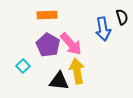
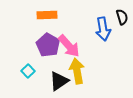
pink arrow: moved 2 px left, 2 px down
cyan square: moved 5 px right, 5 px down
black triangle: rotated 40 degrees counterclockwise
